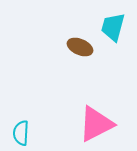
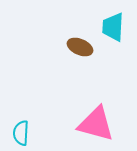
cyan trapezoid: rotated 12 degrees counterclockwise
pink triangle: rotated 42 degrees clockwise
